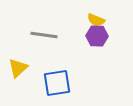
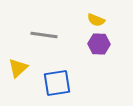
purple hexagon: moved 2 px right, 8 px down
